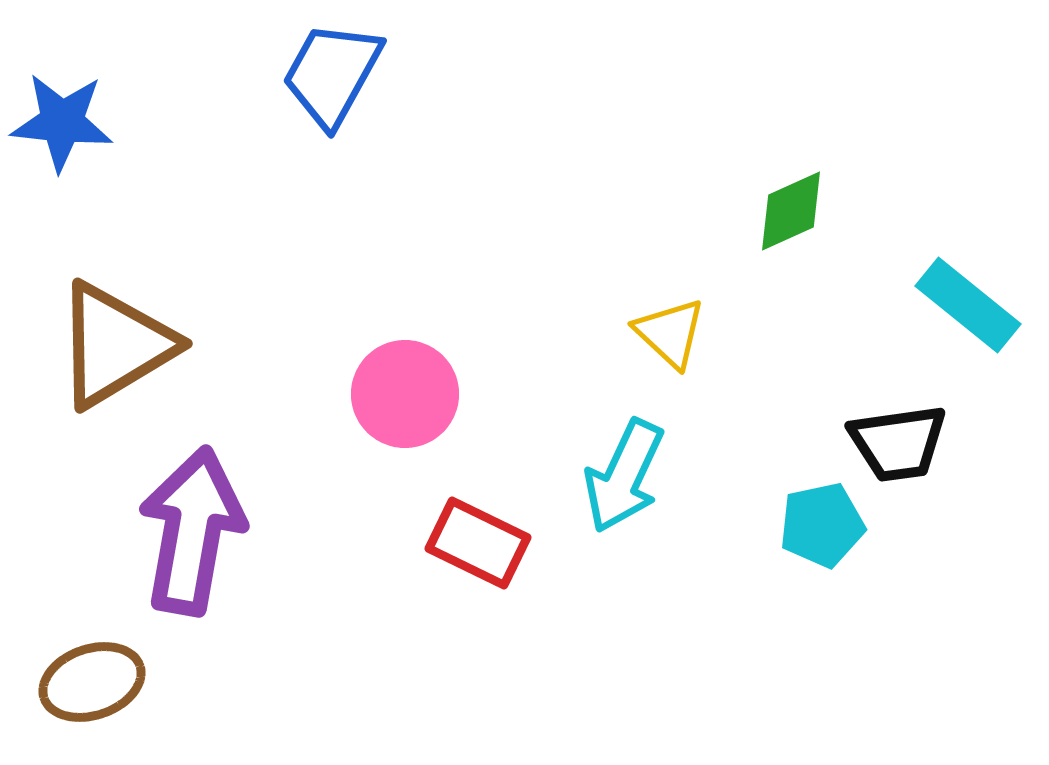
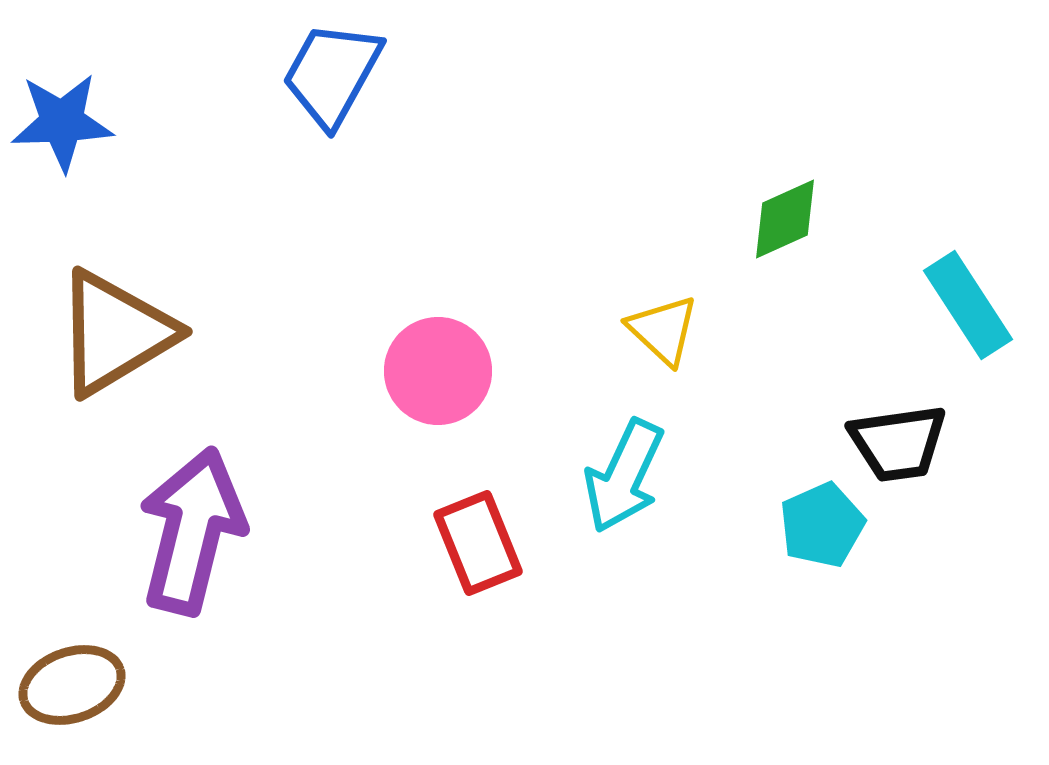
blue star: rotated 8 degrees counterclockwise
green diamond: moved 6 px left, 8 px down
cyan rectangle: rotated 18 degrees clockwise
yellow triangle: moved 7 px left, 3 px up
brown triangle: moved 12 px up
pink circle: moved 33 px right, 23 px up
cyan pentagon: rotated 12 degrees counterclockwise
purple arrow: rotated 4 degrees clockwise
red rectangle: rotated 42 degrees clockwise
brown ellipse: moved 20 px left, 3 px down
